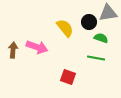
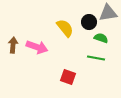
brown arrow: moved 5 px up
